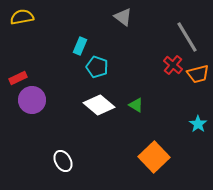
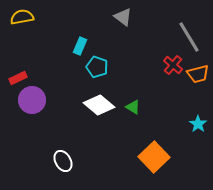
gray line: moved 2 px right
green triangle: moved 3 px left, 2 px down
